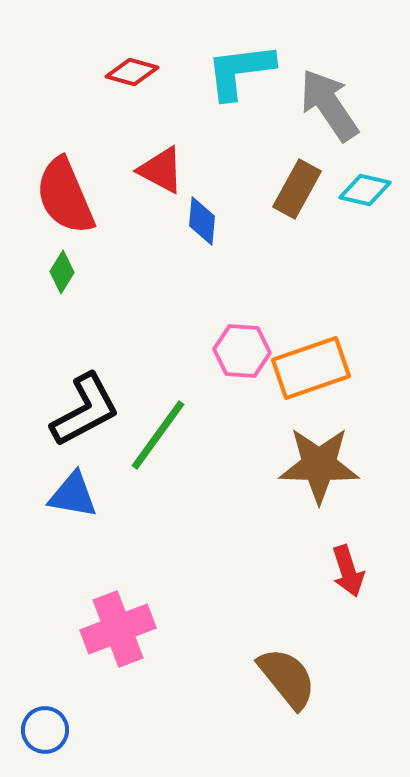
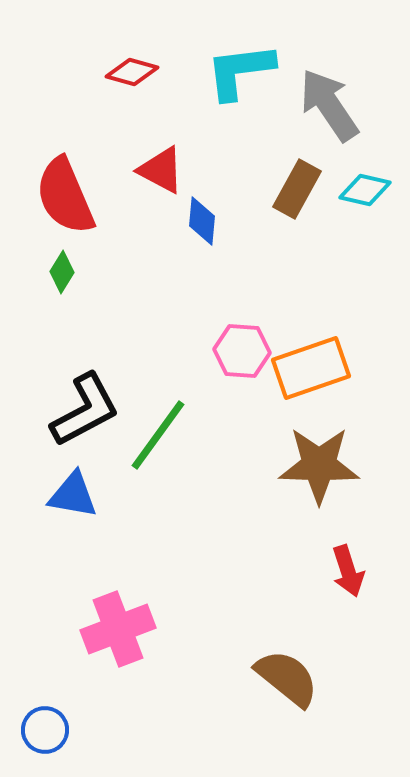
brown semicircle: rotated 12 degrees counterclockwise
